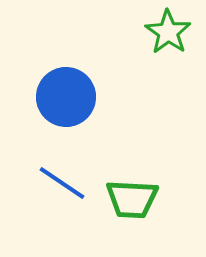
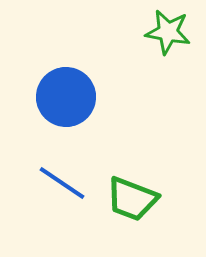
green star: rotated 24 degrees counterclockwise
green trapezoid: rotated 18 degrees clockwise
